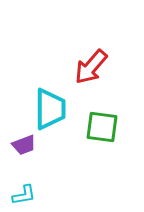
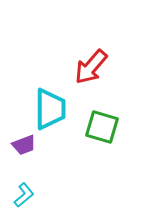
green square: rotated 8 degrees clockwise
cyan L-shape: rotated 30 degrees counterclockwise
